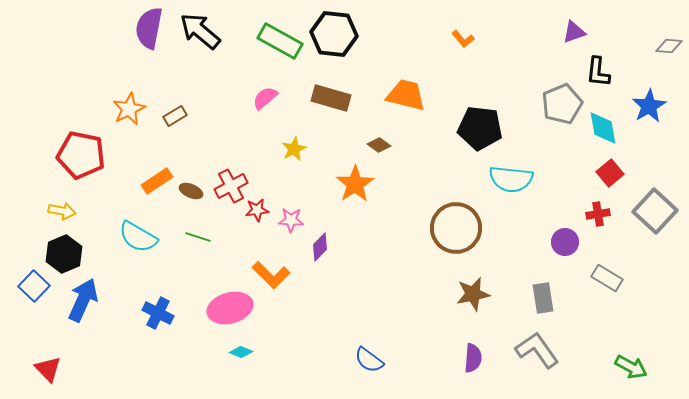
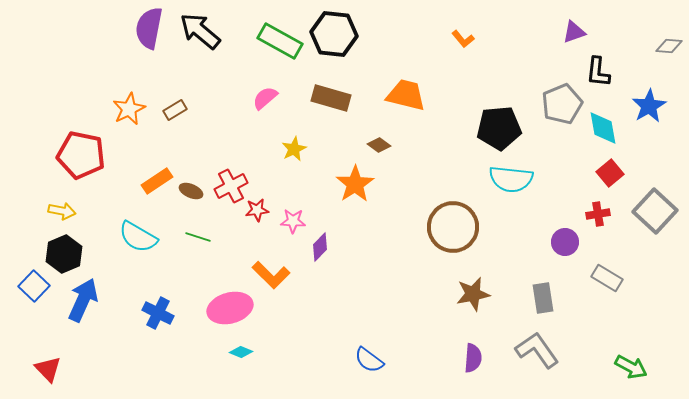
brown rectangle at (175, 116): moved 6 px up
black pentagon at (480, 128): moved 19 px right; rotated 12 degrees counterclockwise
pink star at (291, 220): moved 2 px right, 1 px down
brown circle at (456, 228): moved 3 px left, 1 px up
